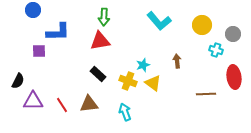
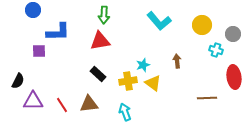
green arrow: moved 2 px up
yellow cross: rotated 30 degrees counterclockwise
brown line: moved 1 px right, 4 px down
